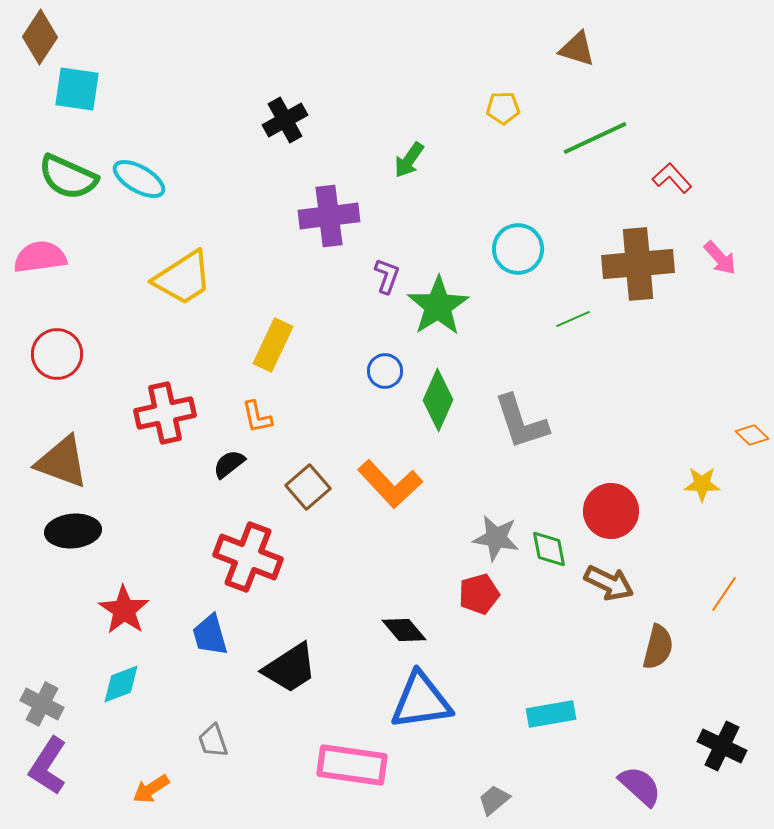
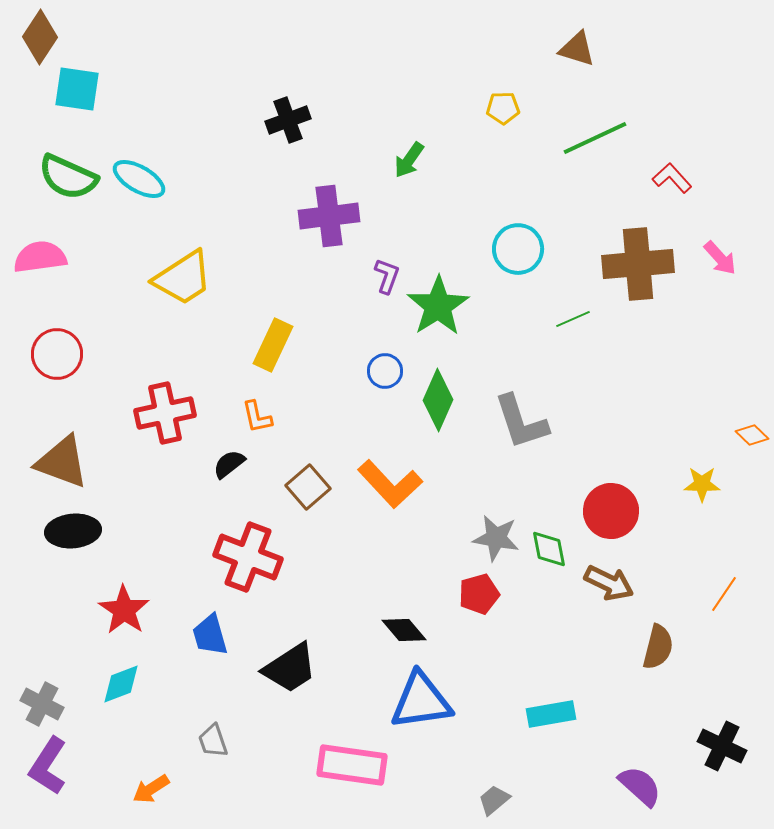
black cross at (285, 120): moved 3 px right; rotated 9 degrees clockwise
